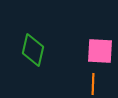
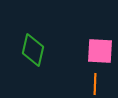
orange line: moved 2 px right
